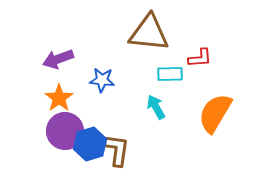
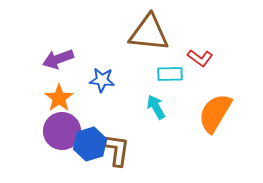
red L-shape: rotated 40 degrees clockwise
purple circle: moved 3 px left
